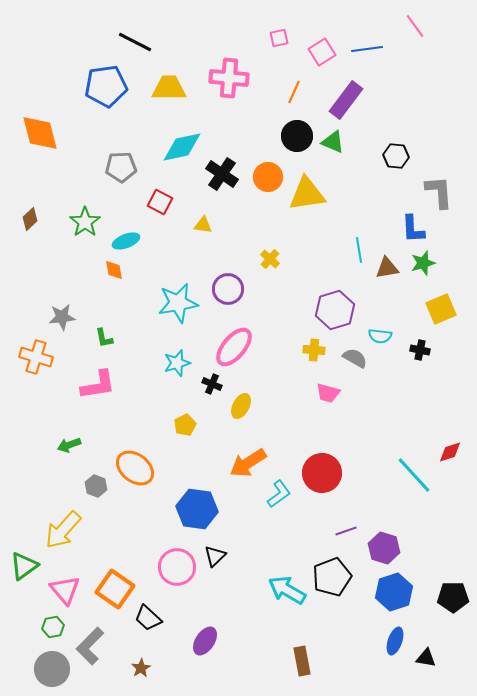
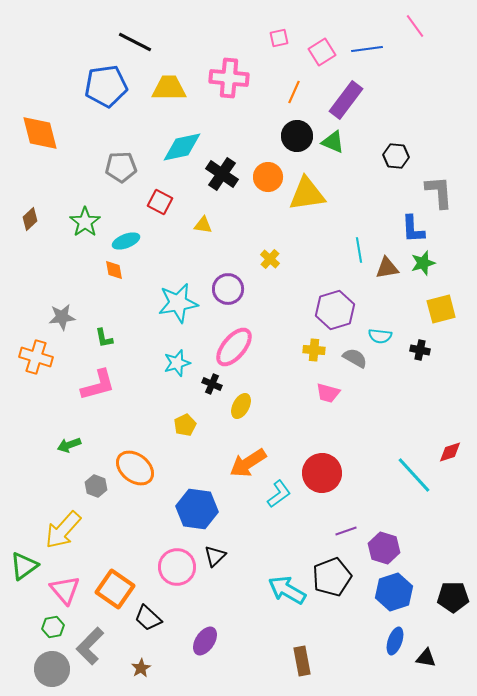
yellow square at (441, 309): rotated 8 degrees clockwise
pink L-shape at (98, 385): rotated 6 degrees counterclockwise
